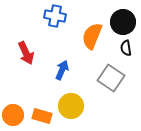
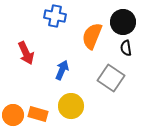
orange rectangle: moved 4 px left, 2 px up
